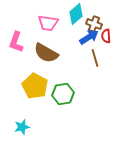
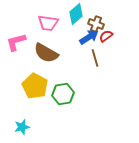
brown cross: moved 2 px right
red semicircle: rotated 56 degrees clockwise
pink L-shape: rotated 55 degrees clockwise
